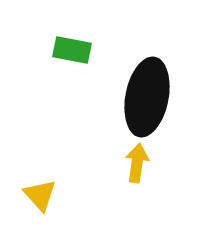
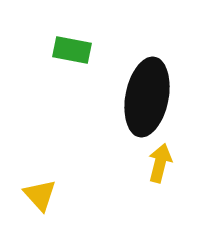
yellow arrow: moved 23 px right; rotated 6 degrees clockwise
